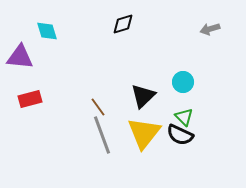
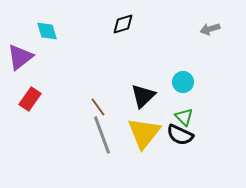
purple triangle: rotated 44 degrees counterclockwise
red rectangle: rotated 40 degrees counterclockwise
